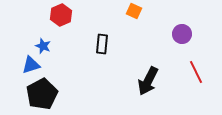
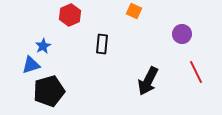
red hexagon: moved 9 px right
blue star: rotated 21 degrees clockwise
black pentagon: moved 7 px right, 3 px up; rotated 12 degrees clockwise
